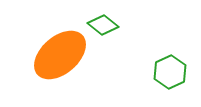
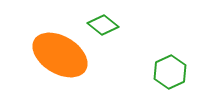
orange ellipse: rotated 72 degrees clockwise
